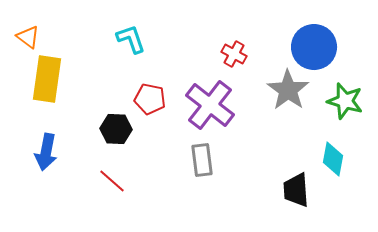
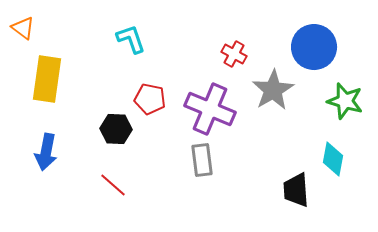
orange triangle: moved 5 px left, 9 px up
gray star: moved 15 px left; rotated 6 degrees clockwise
purple cross: moved 4 px down; rotated 15 degrees counterclockwise
red line: moved 1 px right, 4 px down
